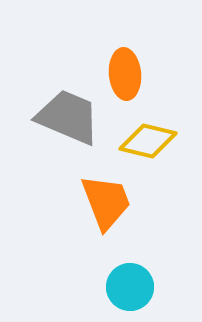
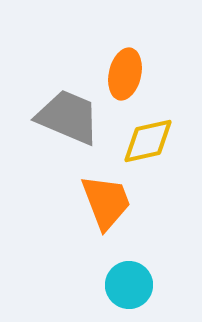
orange ellipse: rotated 18 degrees clockwise
yellow diamond: rotated 26 degrees counterclockwise
cyan circle: moved 1 px left, 2 px up
